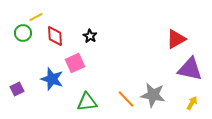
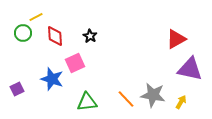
yellow arrow: moved 11 px left, 1 px up
